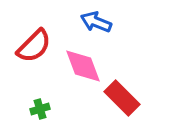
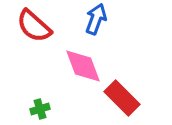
blue arrow: moved 3 px up; rotated 88 degrees clockwise
red semicircle: moved 20 px up; rotated 87 degrees clockwise
